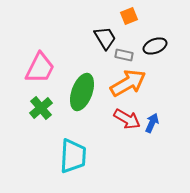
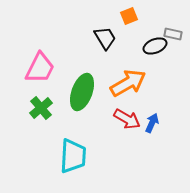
gray rectangle: moved 49 px right, 21 px up
